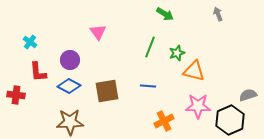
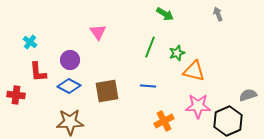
black hexagon: moved 2 px left, 1 px down
